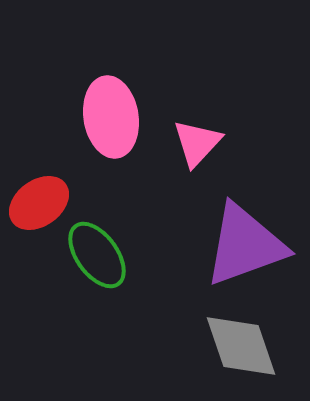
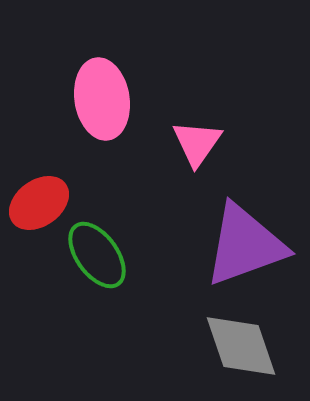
pink ellipse: moved 9 px left, 18 px up
pink triangle: rotated 8 degrees counterclockwise
